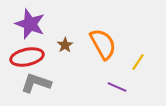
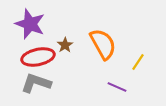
red ellipse: moved 11 px right
